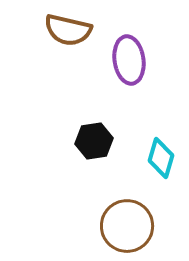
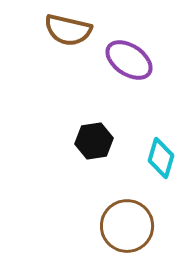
purple ellipse: rotated 48 degrees counterclockwise
